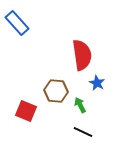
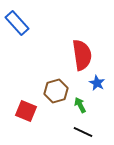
brown hexagon: rotated 20 degrees counterclockwise
